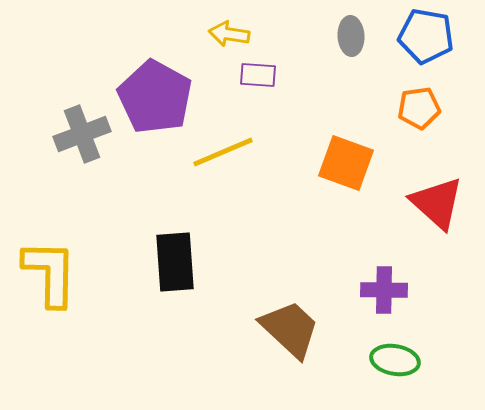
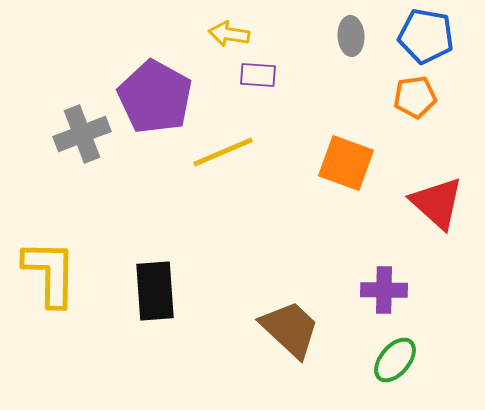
orange pentagon: moved 4 px left, 11 px up
black rectangle: moved 20 px left, 29 px down
green ellipse: rotated 60 degrees counterclockwise
